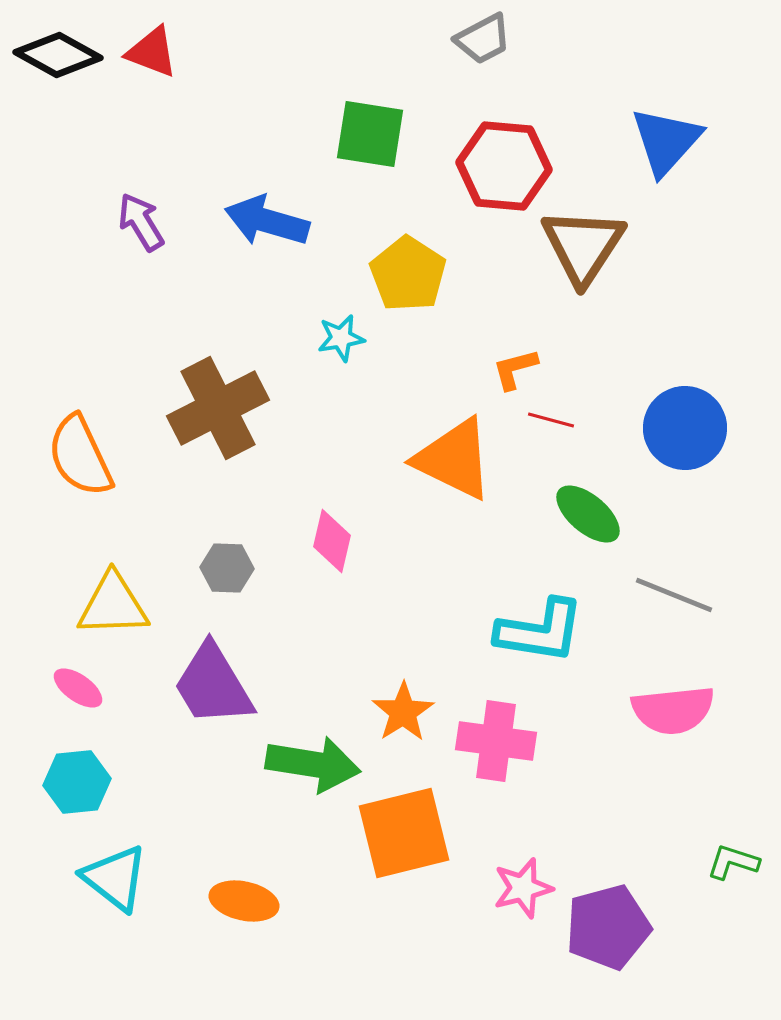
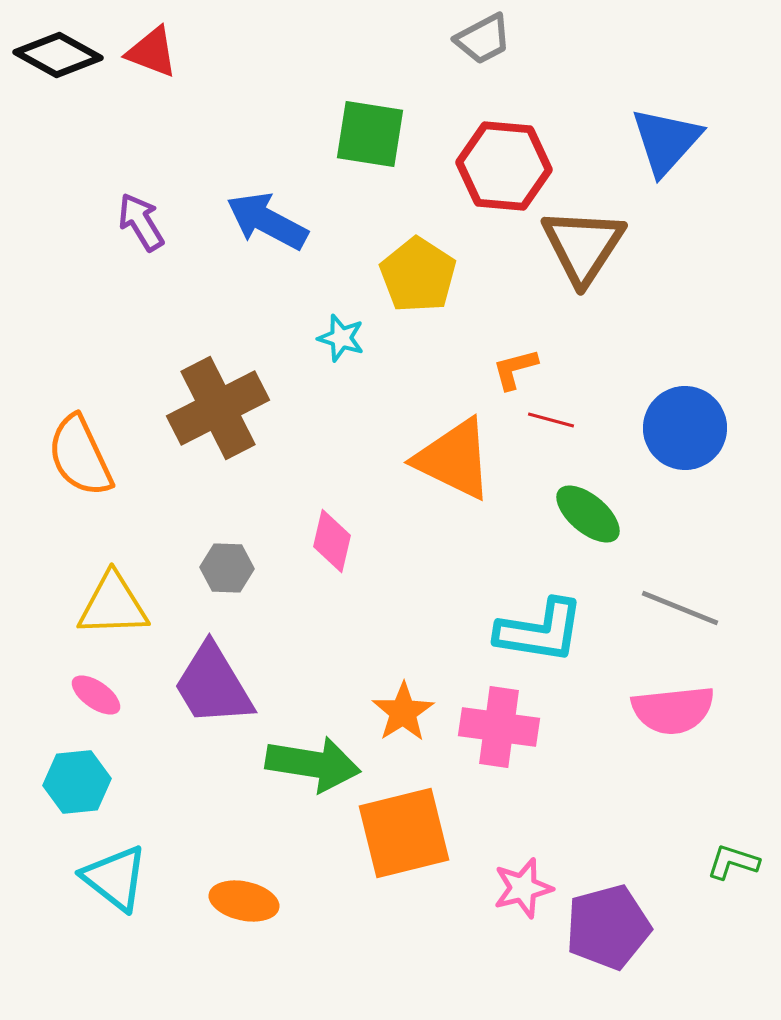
blue arrow: rotated 12 degrees clockwise
yellow pentagon: moved 10 px right, 1 px down
cyan star: rotated 27 degrees clockwise
gray line: moved 6 px right, 13 px down
pink ellipse: moved 18 px right, 7 px down
pink cross: moved 3 px right, 14 px up
